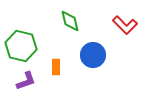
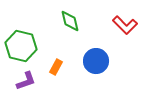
blue circle: moved 3 px right, 6 px down
orange rectangle: rotated 28 degrees clockwise
